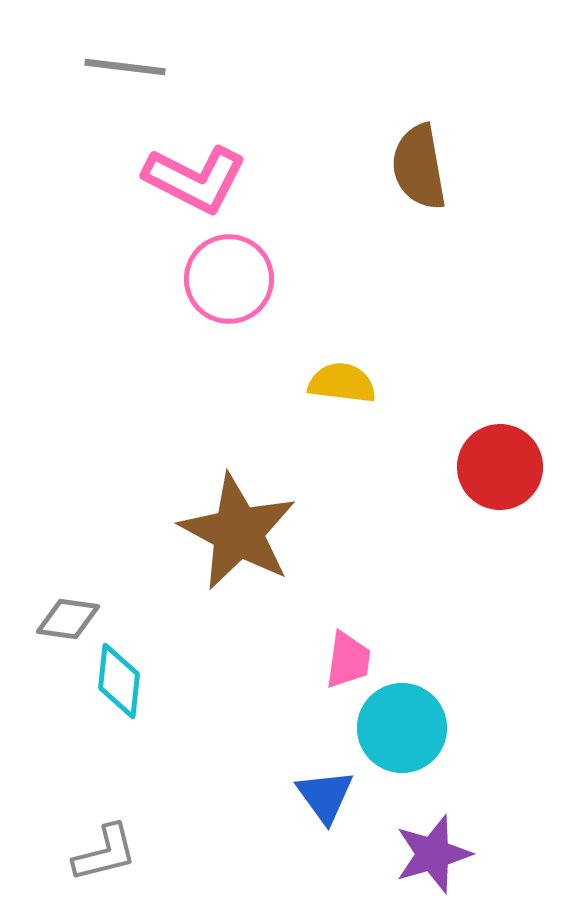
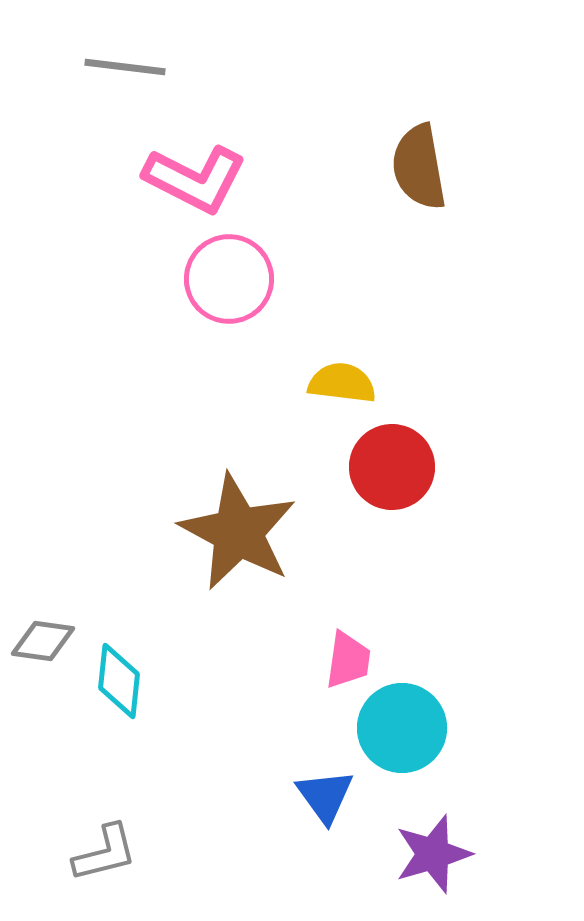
red circle: moved 108 px left
gray diamond: moved 25 px left, 22 px down
